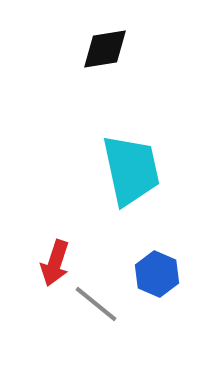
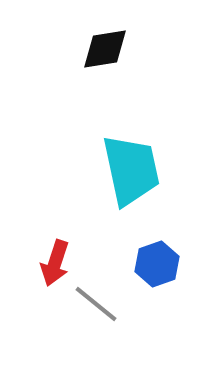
blue hexagon: moved 10 px up; rotated 18 degrees clockwise
